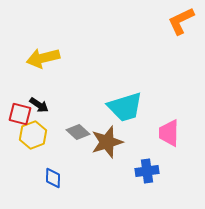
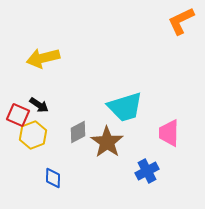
red square: moved 2 px left, 1 px down; rotated 10 degrees clockwise
gray diamond: rotated 70 degrees counterclockwise
brown star: rotated 20 degrees counterclockwise
blue cross: rotated 20 degrees counterclockwise
